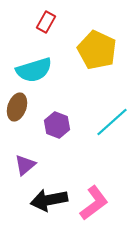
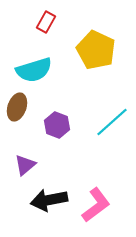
yellow pentagon: moved 1 px left
pink L-shape: moved 2 px right, 2 px down
